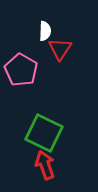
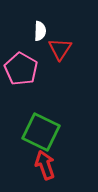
white semicircle: moved 5 px left
pink pentagon: moved 1 px up
green square: moved 3 px left, 1 px up
